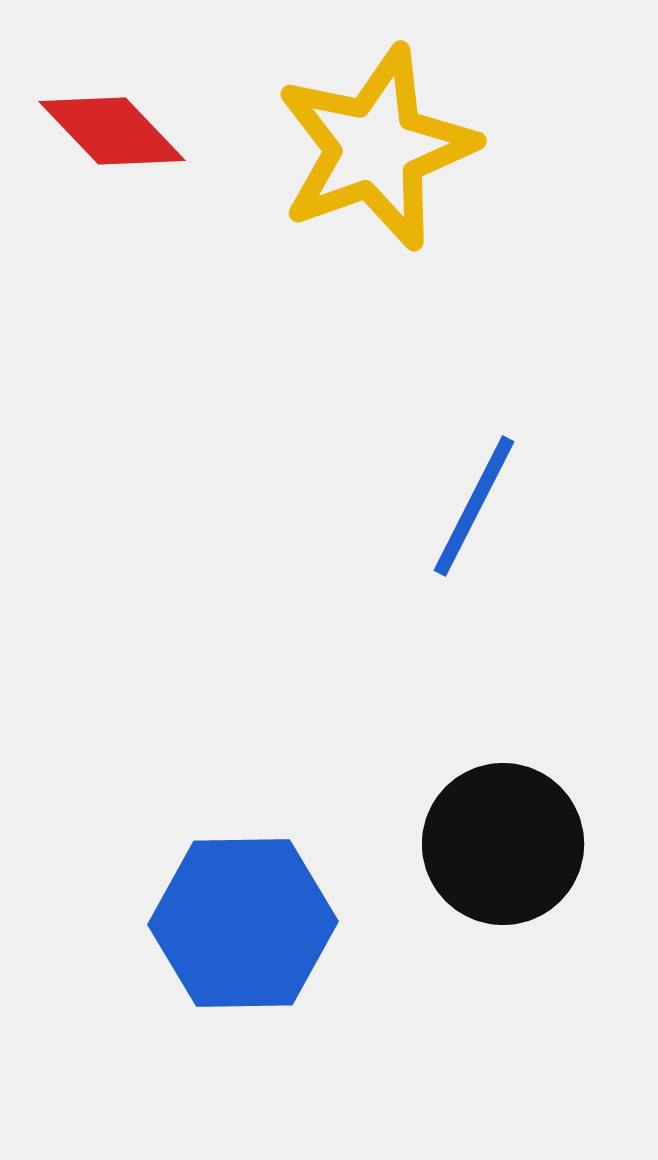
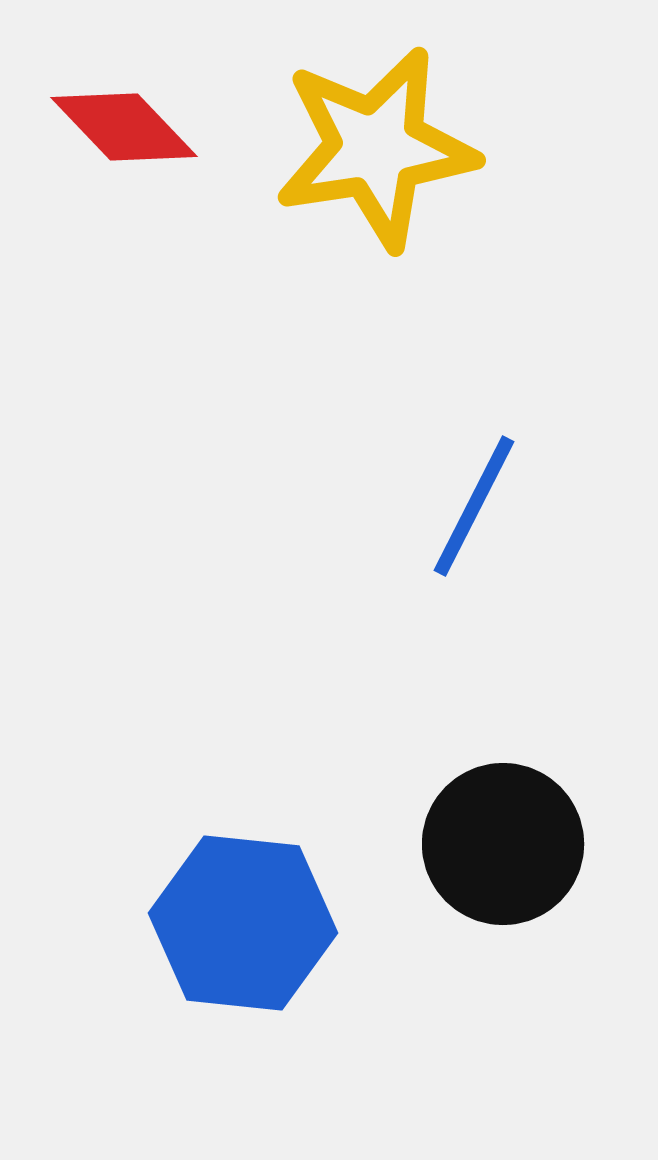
red diamond: moved 12 px right, 4 px up
yellow star: rotated 11 degrees clockwise
blue hexagon: rotated 7 degrees clockwise
